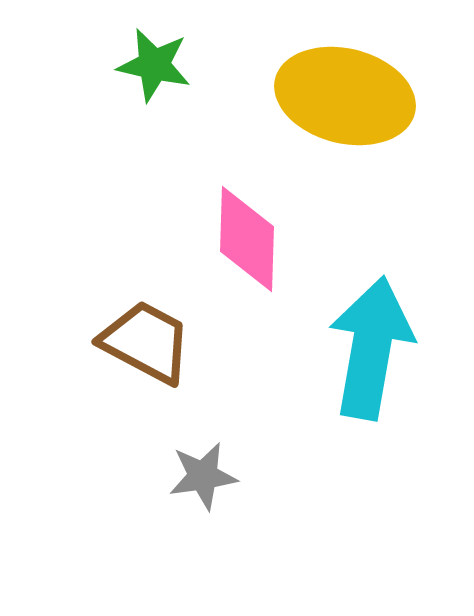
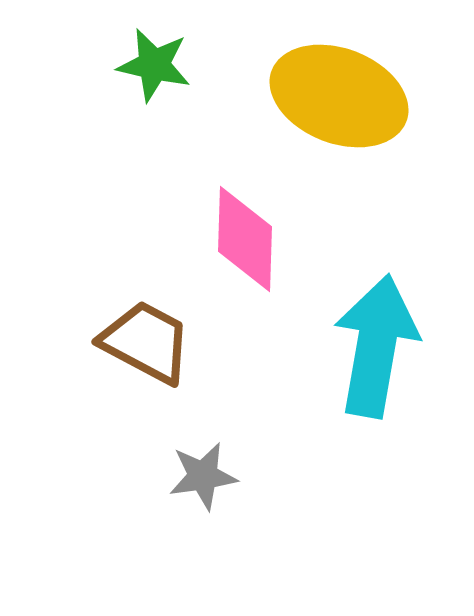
yellow ellipse: moved 6 px left; rotated 7 degrees clockwise
pink diamond: moved 2 px left
cyan arrow: moved 5 px right, 2 px up
